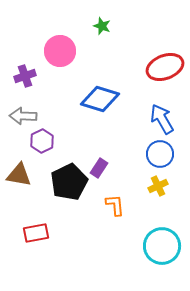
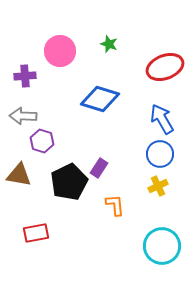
green star: moved 7 px right, 18 px down
purple cross: rotated 15 degrees clockwise
purple hexagon: rotated 15 degrees counterclockwise
